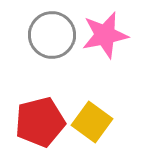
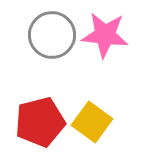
pink star: rotated 18 degrees clockwise
